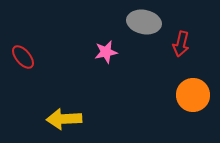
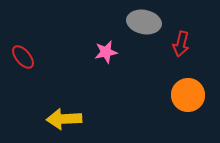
orange circle: moved 5 px left
